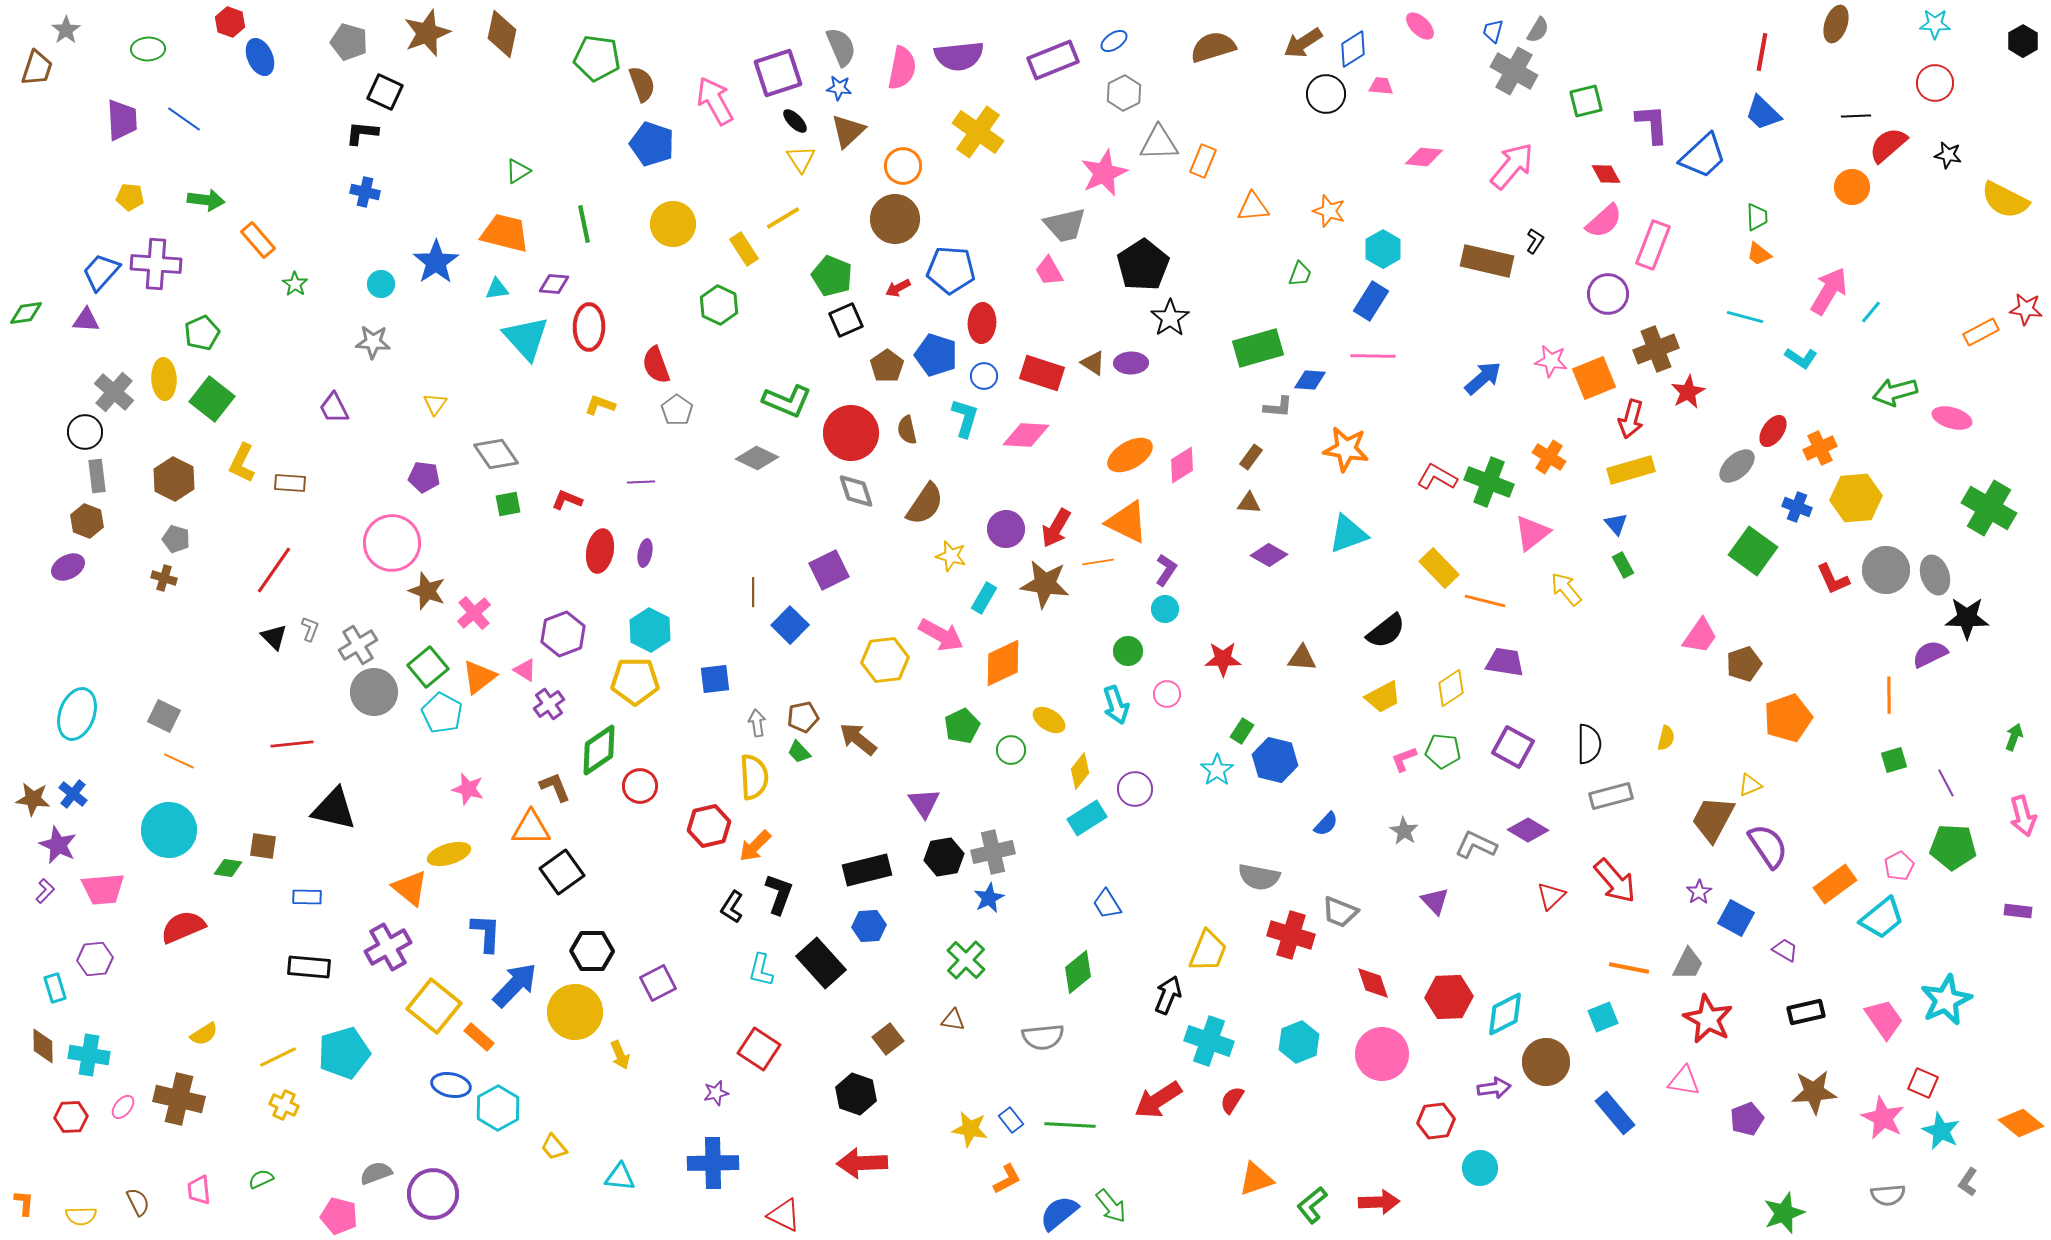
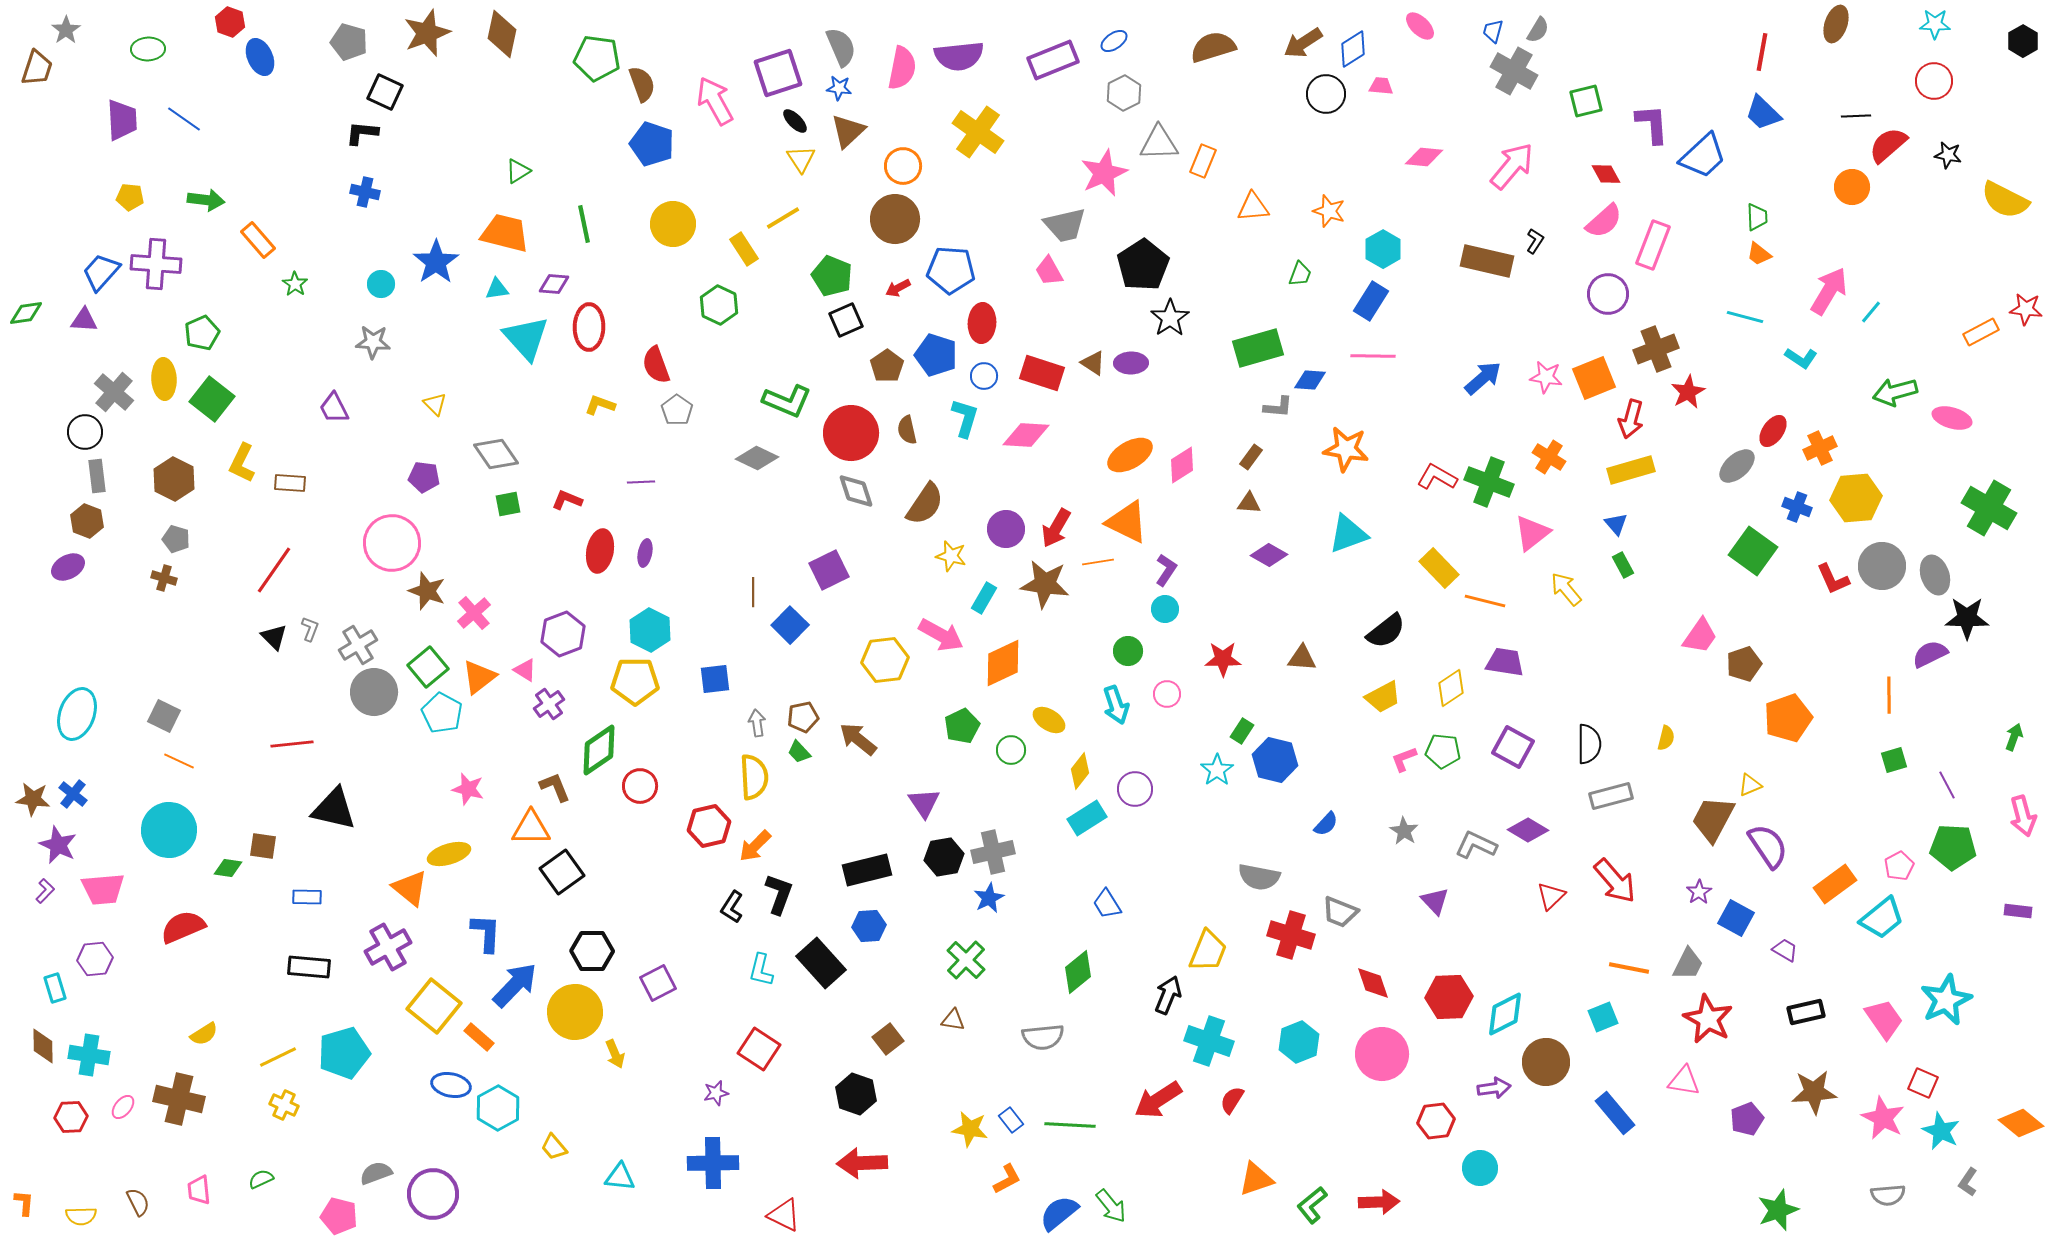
red circle at (1935, 83): moved 1 px left, 2 px up
purple triangle at (86, 320): moved 2 px left
pink star at (1551, 361): moved 5 px left, 16 px down
yellow triangle at (435, 404): rotated 20 degrees counterclockwise
gray circle at (1886, 570): moved 4 px left, 4 px up
purple line at (1946, 783): moved 1 px right, 2 px down
yellow arrow at (620, 1055): moved 5 px left, 1 px up
green star at (1784, 1213): moved 6 px left, 3 px up
